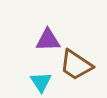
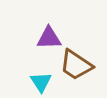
purple triangle: moved 1 px right, 2 px up
